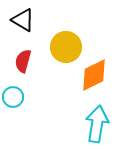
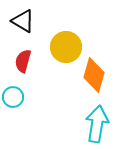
black triangle: moved 1 px down
orange diamond: rotated 48 degrees counterclockwise
